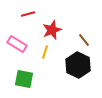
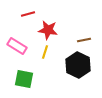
red star: moved 4 px left; rotated 30 degrees clockwise
brown line: rotated 64 degrees counterclockwise
pink rectangle: moved 2 px down
